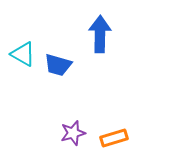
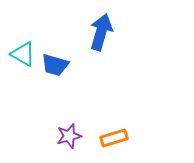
blue arrow: moved 1 px right, 2 px up; rotated 15 degrees clockwise
blue trapezoid: moved 3 px left
purple star: moved 4 px left, 3 px down
